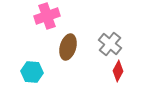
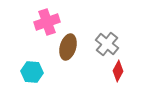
pink cross: moved 6 px down
gray cross: moved 3 px left
